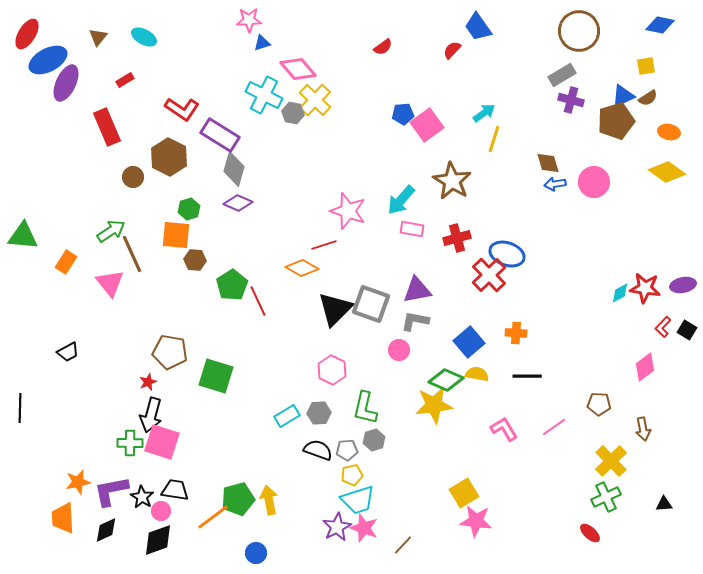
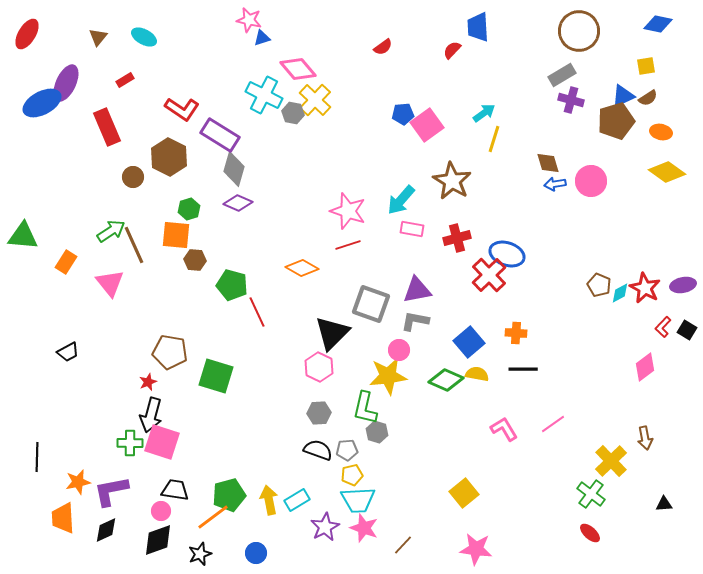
pink star at (249, 20): rotated 15 degrees clockwise
blue diamond at (660, 25): moved 2 px left, 1 px up
blue trapezoid at (478, 27): rotated 32 degrees clockwise
blue triangle at (262, 43): moved 5 px up
blue ellipse at (48, 60): moved 6 px left, 43 px down
orange ellipse at (669, 132): moved 8 px left
pink circle at (594, 182): moved 3 px left, 1 px up
red line at (324, 245): moved 24 px right
brown line at (132, 254): moved 2 px right, 9 px up
green pentagon at (232, 285): rotated 24 degrees counterclockwise
red star at (645, 288): rotated 20 degrees clockwise
red line at (258, 301): moved 1 px left, 11 px down
black triangle at (335, 309): moved 3 px left, 24 px down
pink hexagon at (332, 370): moved 13 px left, 3 px up
black line at (527, 376): moved 4 px left, 7 px up
brown pentagon at (599, 404): moved 119 px up; rotated 20 degrees clockwise
yellow star at (434, 405): moved 46 px left, 29 px up
black line at (20, 408): moved 17 px right, 49 px down
cyan rectangle at (287, 416): moved 10 px right, 84 px down
pink line at (554, 427): moved 1 px left, 3 px up
brown arrow at (643, 429): moved 2 px right, 9 px down
gray hexagon at (374, 440): moved 3 px right, 8 px up; rotated 25 degrees counterclockwise
yellow square at (464, 493): rotated 8 degrees counterclockwise
black star at (142, 497): moved 58 px right, 57 px down; rotated 20 degrees clockwise
green cross at (606, 497): moved 15 px left, 3 px up; rotated 28 degrees counterclockwise
green pentagon at (238, 499): moved 9 px left, 4 px up
cyan trapezoid at (358, 500): rotated 15 degrees clockwise
pink star at (476, 521): moved 28 px down
purple star at (337, 527): moved 12 px left
